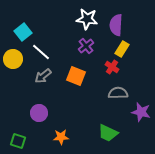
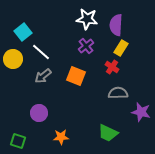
yellow rectangle: moved 1 px left, 1 px up
